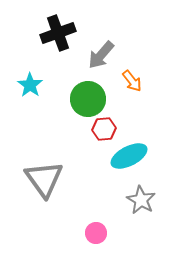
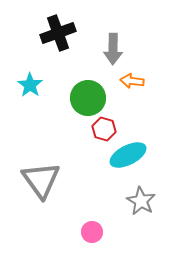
gray arrow: moved 12 px right, 6 px up; rotated 40 degrees counterclockwise
orange arrow: rotated 135 degrees clockwise
green circle: moved 1 px up
red hexagon: rotated 20 degrees clockwise
cyan ellipse: moved 1 px left, 1 px up
gray triangle: moved 3 px left, 1 px down
gray star: moved 1 px down
pink circle: moved 4 px left, 1 px up
